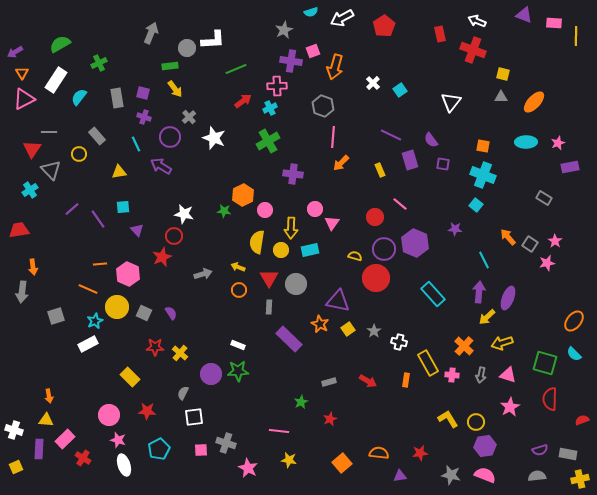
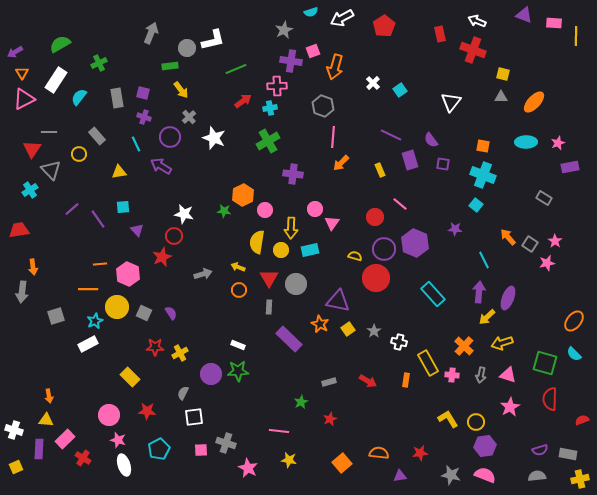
white L-shape at (213, 40): rotated 10 degrees counterclockwise
yellow arrow at (175, 89): moved 6 px right, 1 px down
cyan cross at (270, 108): rotated 16 degrees clockwise
orange line at (88, 289): rotated 24 degrees counterclockwise
yellow cross at (180, 353): rotated 21 degrees clockwise
